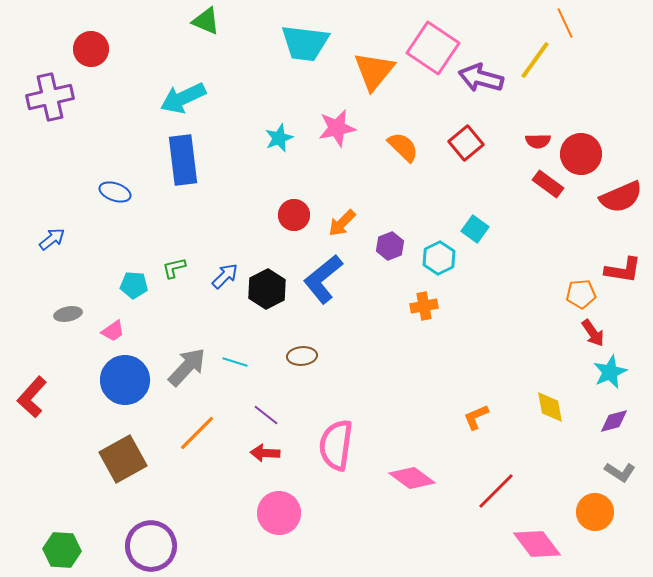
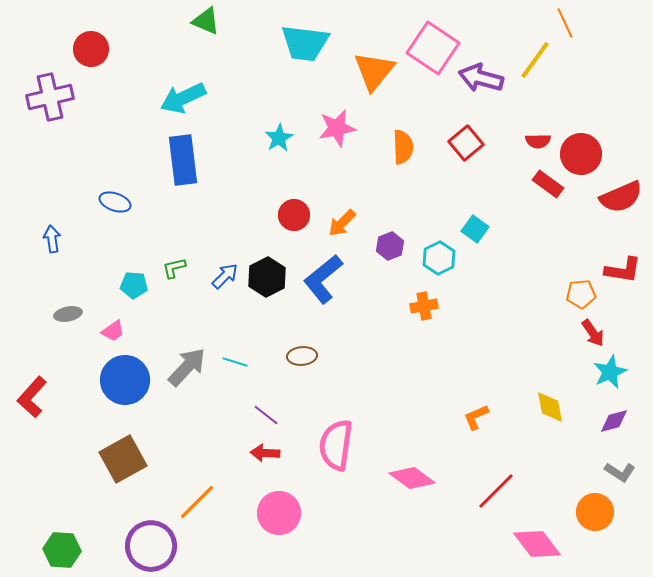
cyan star at (279, 138): rotated 8 degrees counterclockwise
orange semicircle at (403, 147): rotated 44 degrees clockwise
blue ellipse at (115, 192): moved 10 px down
blue arrow at (52, 239): rotated 60 degrees counterclockwise
black hexagon at (267, 289): moved 12 px up
orange line at (197, 433): moved 69 px down
